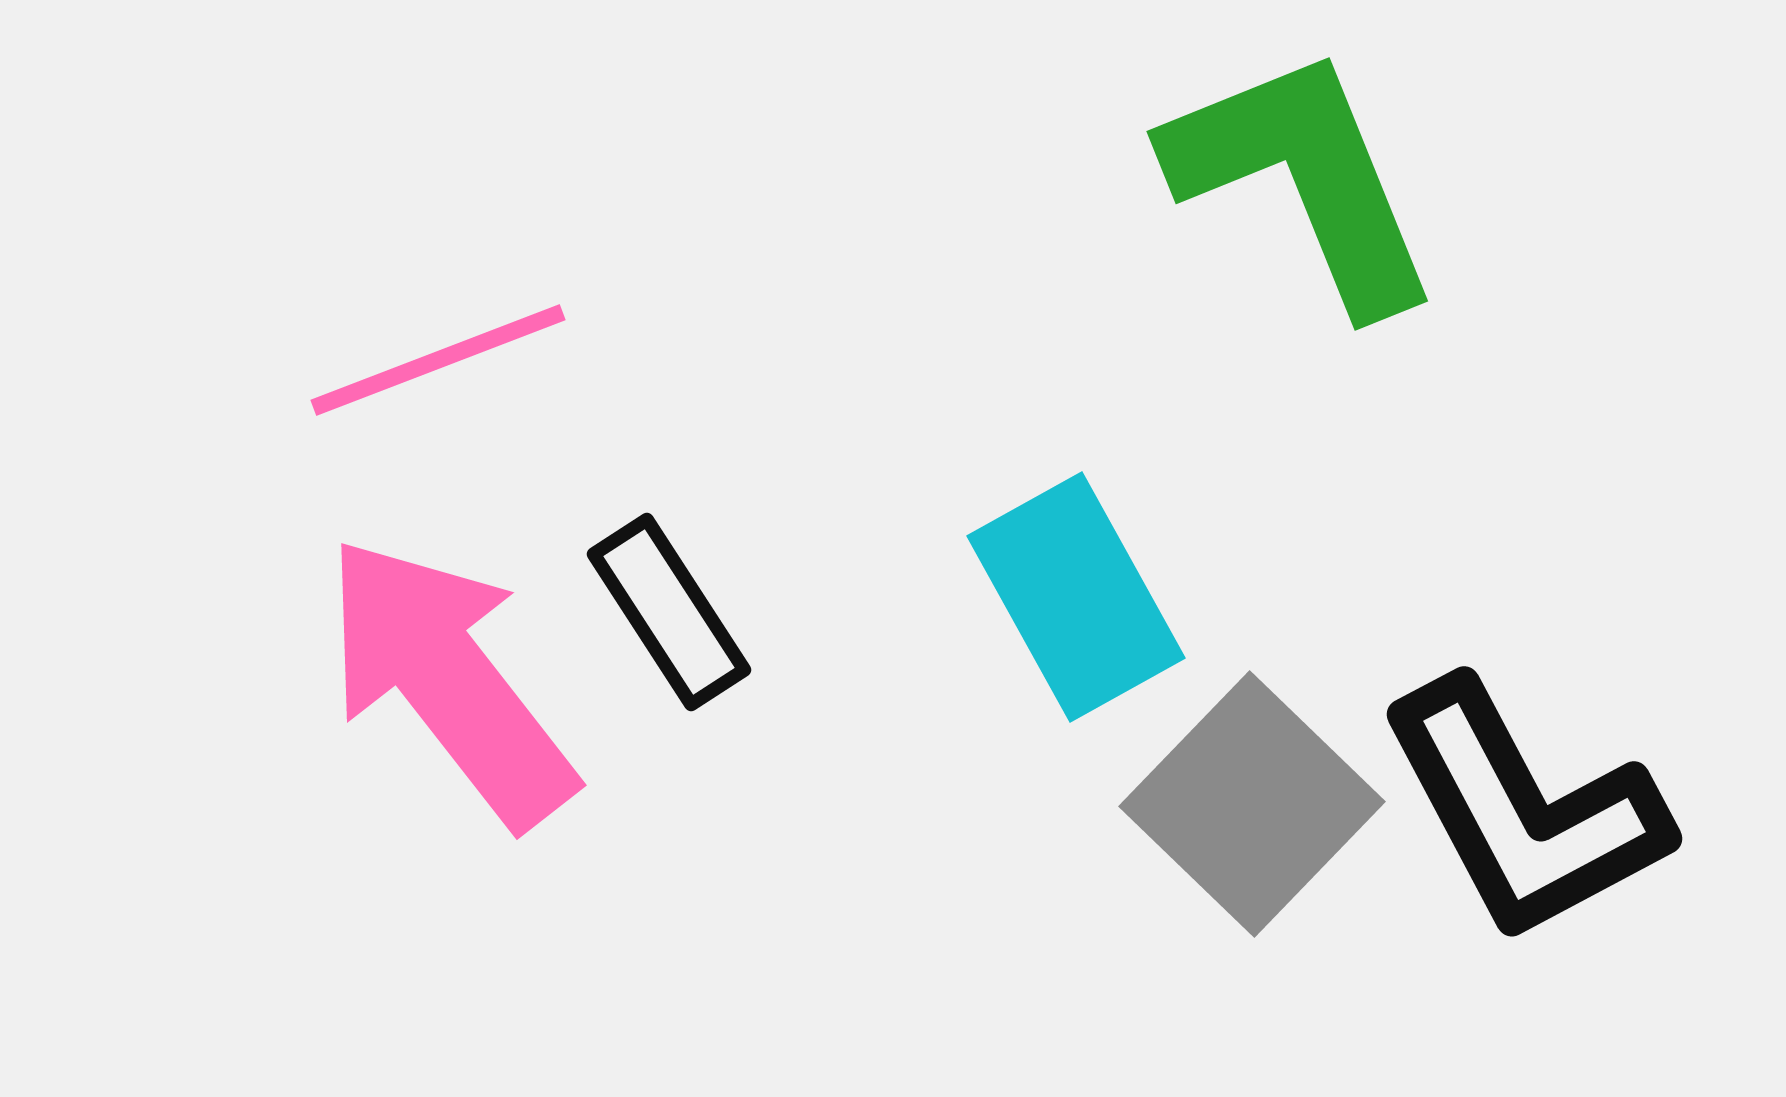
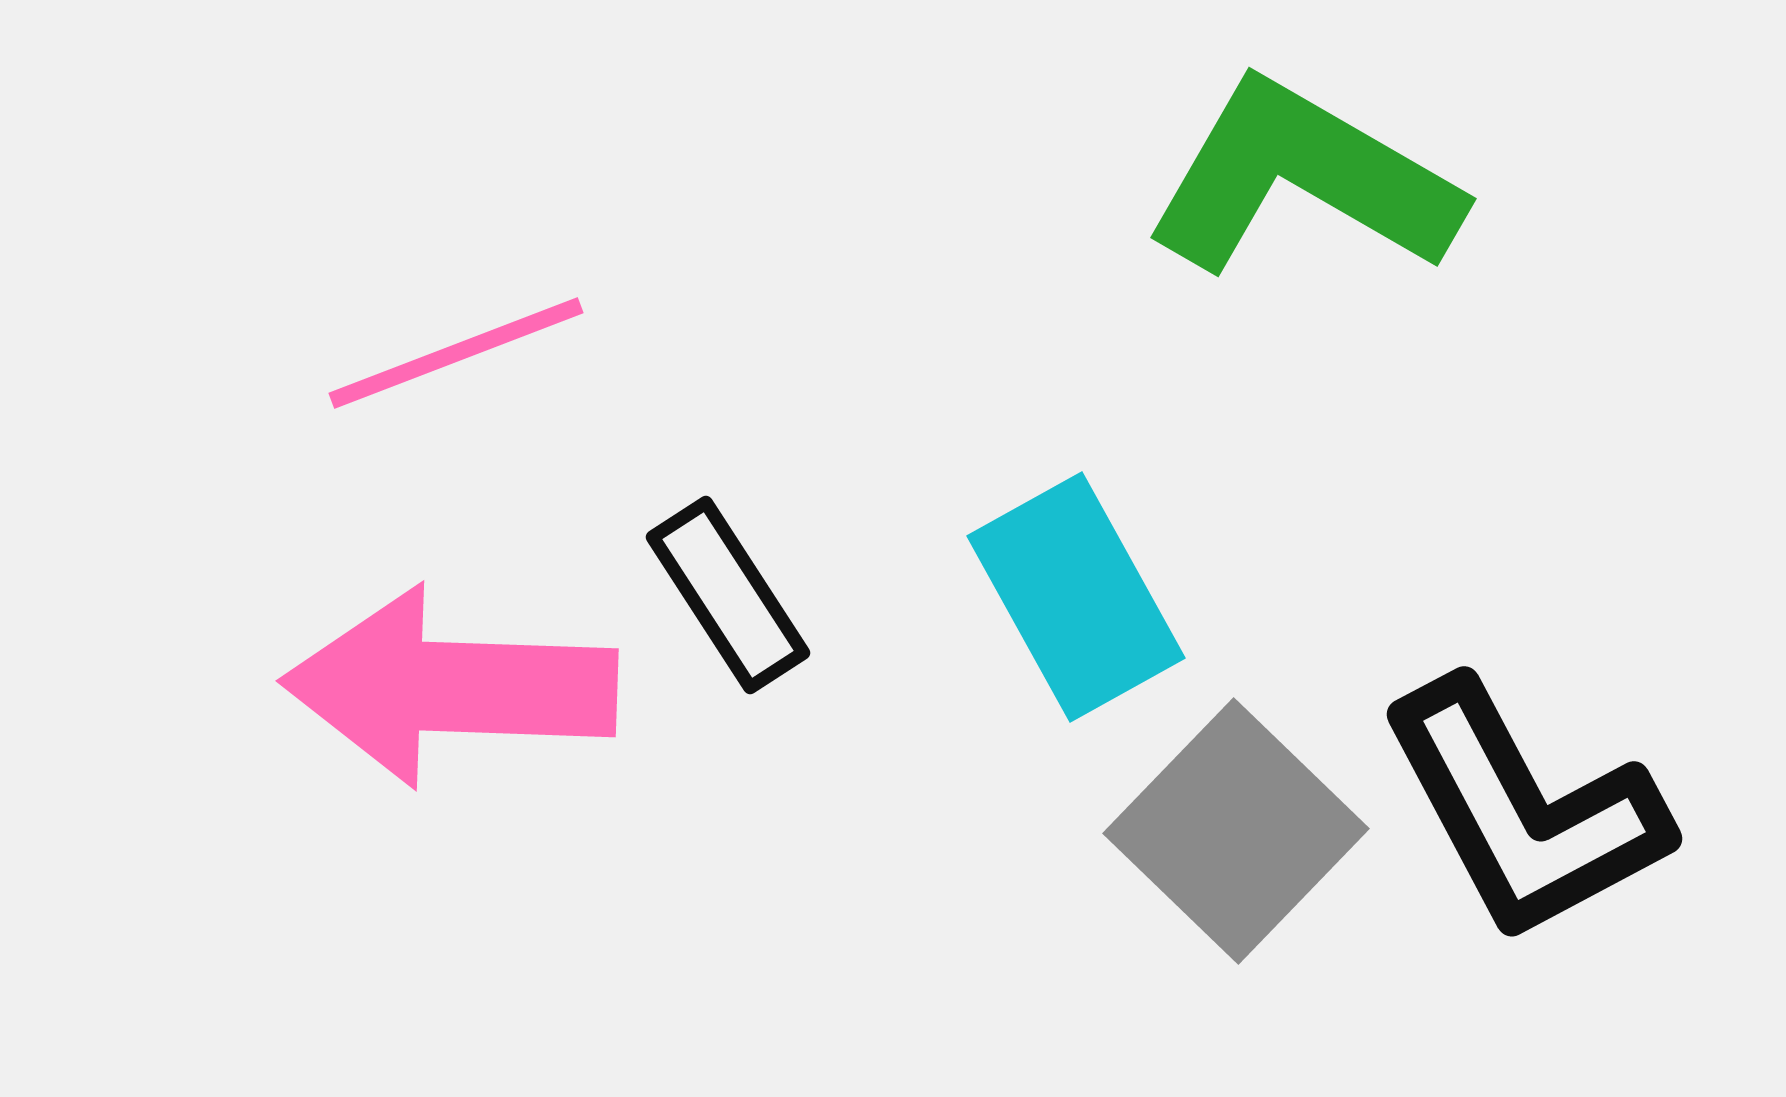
green L-shape: rotated 38 degrees counterclockwise
pink line: moved 18 px right, 7 px up
black rectangle: moved 59 px right, 17 px up
pink arrow: moved 1 px right, 6 px down; rotated 50 degrees counterclockwise
gray square: moved 16 px left, 27 px down
